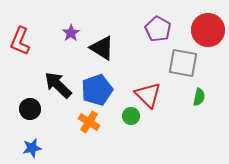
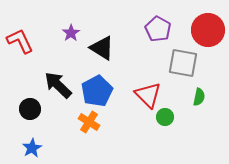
red L-shape: rotated 132 degrees clockwise
blue pentagon: moved 1 px down; rotated 8 degrees counterclockwise
green circle: moved 34 px right, 1 px down
blue star: rotated 18 degrees counterclockwise
